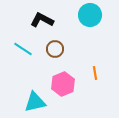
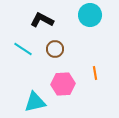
pink hexagon: rotated 20 degrees clockwise
